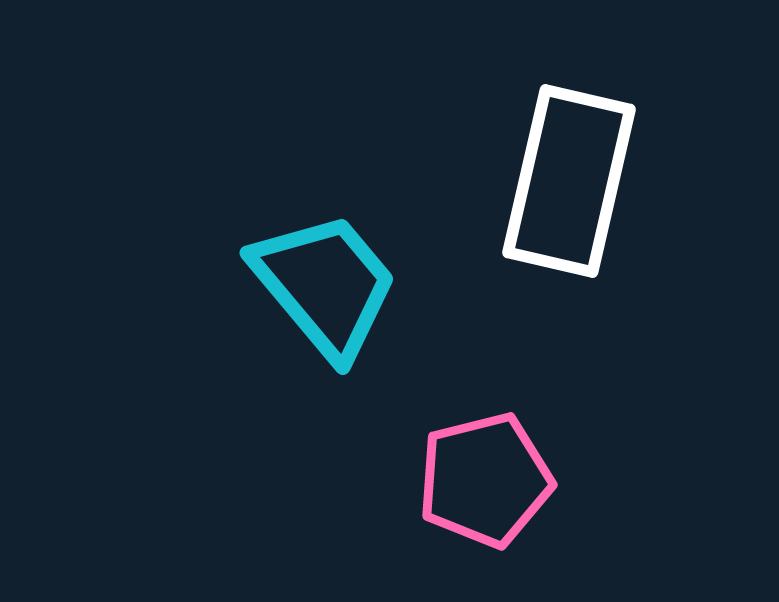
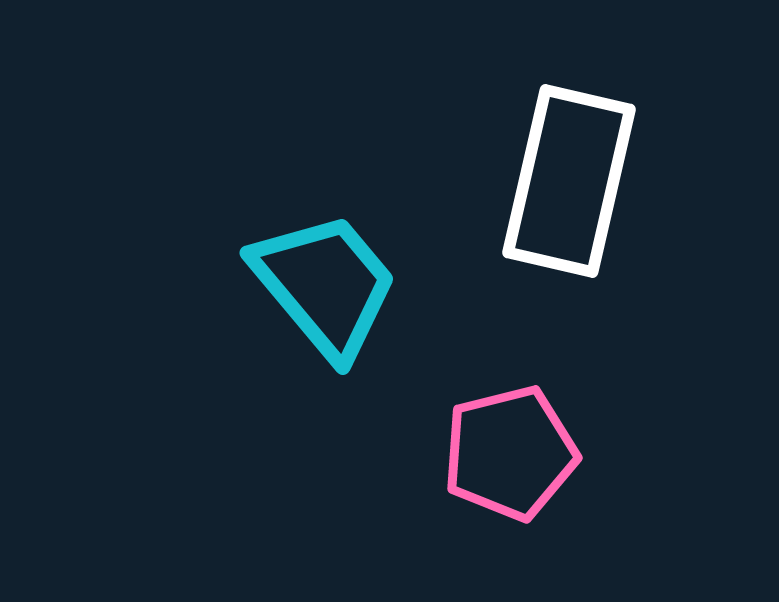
pink pentagon: moved 25 px right, 27 px up
